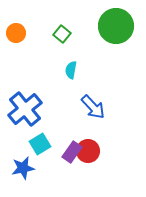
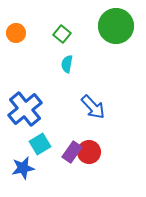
cyan semicircle: moved 4 px left, 6 px up
red circle: moved 1 px right, 1 px down
